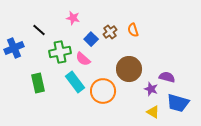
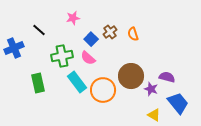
pink star: rotated 24 degrees counterclockwise
orange semicircle: moved 4 px down
green cross: moved 2 px right, 4 px down
pink semicircle: moved 5 px right, 1 px up
brown circle: moved 2 px right, 7 px down
cyan rectangle: moved 2 px right
orange circle: moved 1 px up
blue trapezoid: rotated 145 degrees counterclockwise
yellow triangle: moved 1 px right, 3 px down
